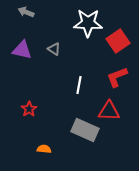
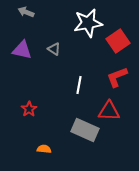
white star: rotated 12 degrees counterclockwise
